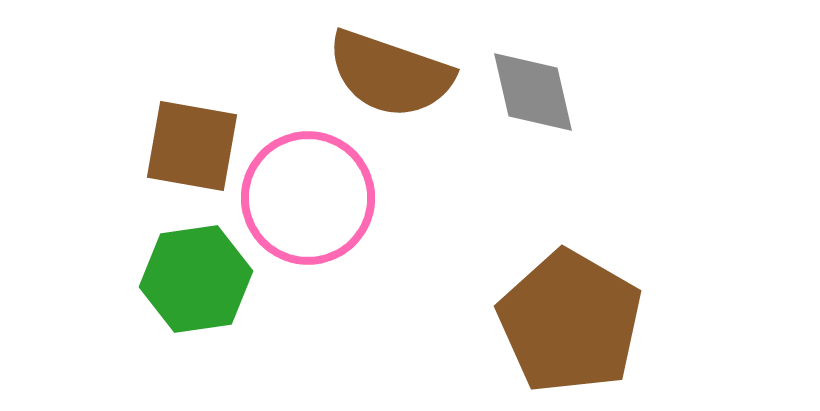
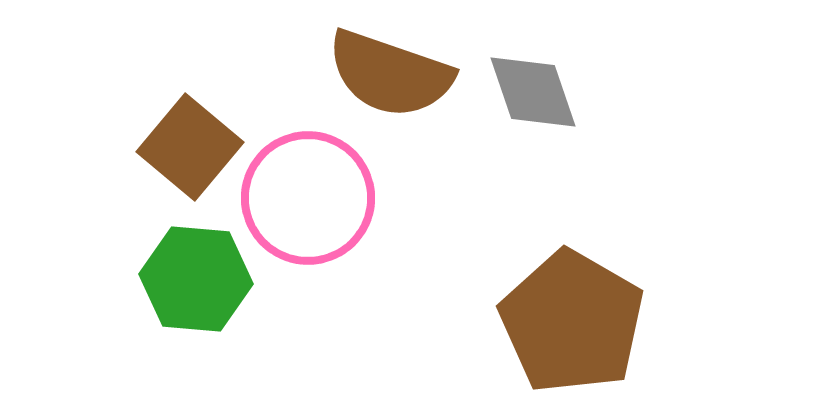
gray diamond: rotated 6 degrees counterclockwise
brown square: moved 2 px left, 1 px down; rotated 30 degrees clockwise
green hexagon: rotated 13 degrees clockwise
brown pentagon: moved 2 px right
